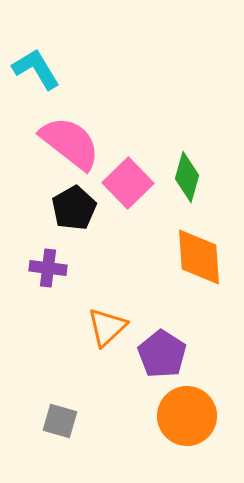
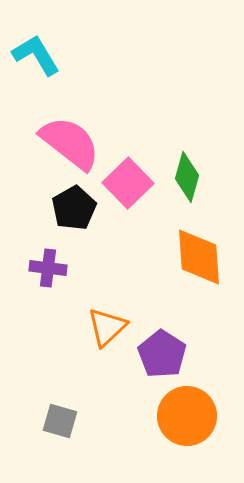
cyan L-shape: moved 14 px up
